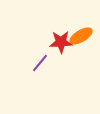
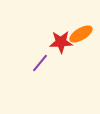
orange ellipse: moved 2 px up
